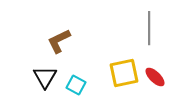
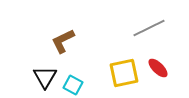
gray line: rotated 64 degrees clockwise
brown L-shape: moved 4 px right
red ellipse: moved 3 px right, 9 px up
cyan square: moved 3 px left
